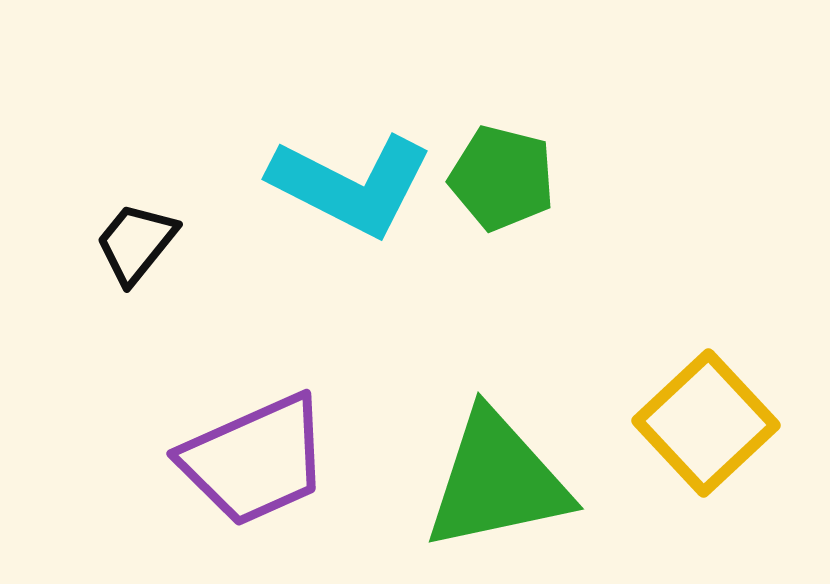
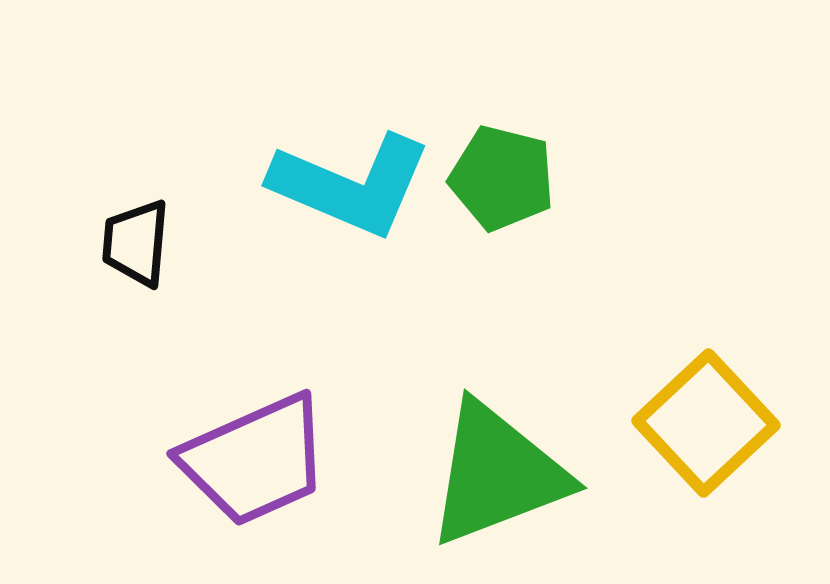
cyan L-shape: rotated 4 degrees counterclockwise
black trapezoid: rotated 34 degrees counterclockwise
green triangle: moved 7 px up; rotated 9 degrees counterclockwise
